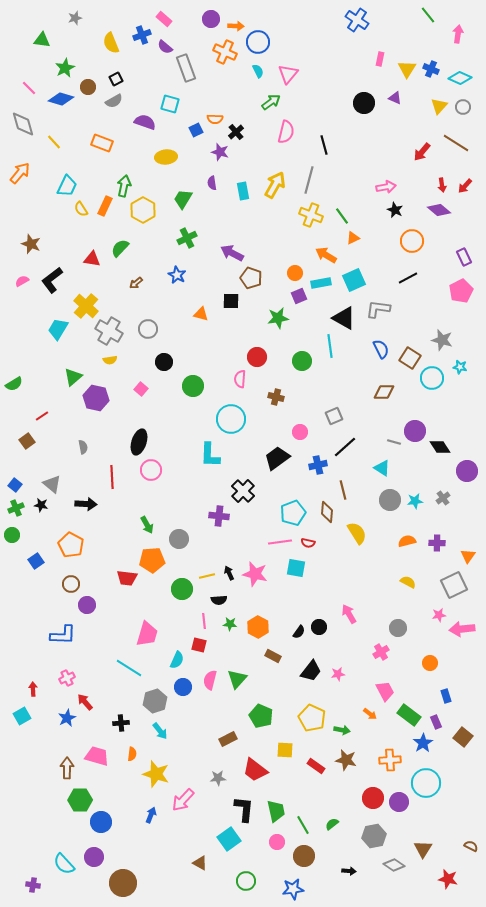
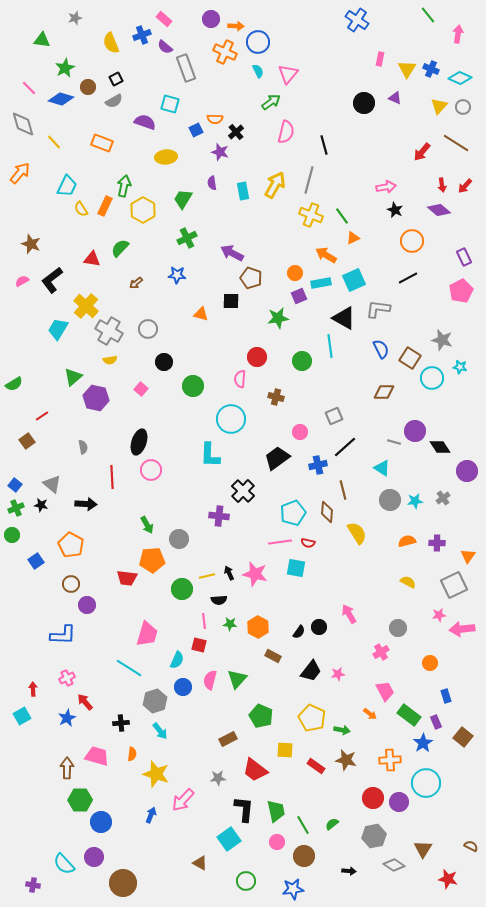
blue star at (177, 275): rotated 24 degrees counterclockwise
